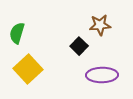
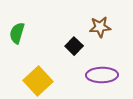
brown star: moved 2 px down
black square: moved 5 px left
yellow square: moved 10 px right, 12 px down
